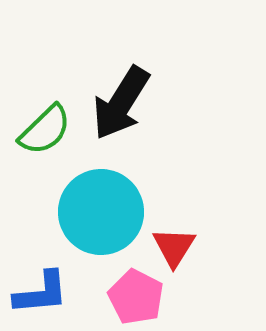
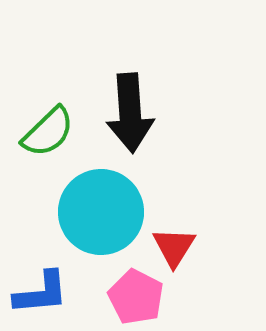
black arrow: moved 9 px right, 10 px down; rotated 36 degrees counterclockwise
green semicircle: moved 3 px right, 2 px down
